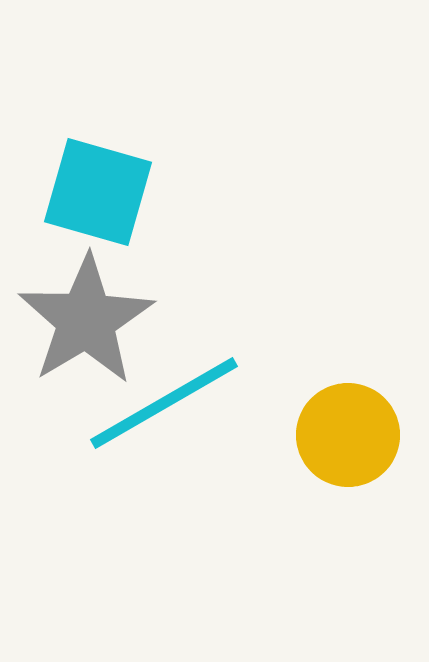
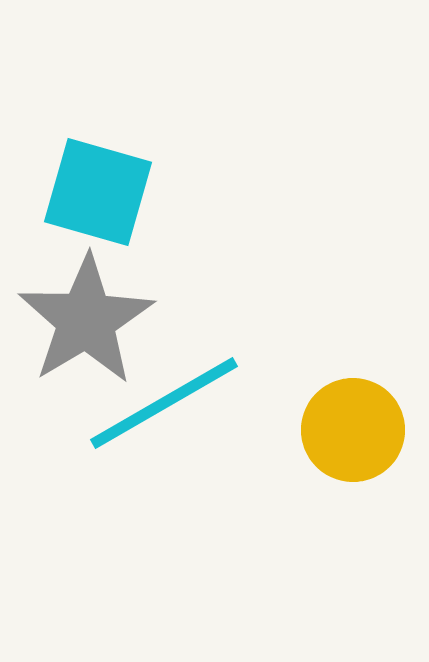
yellow circle: moved 5 px right, 5 px up
